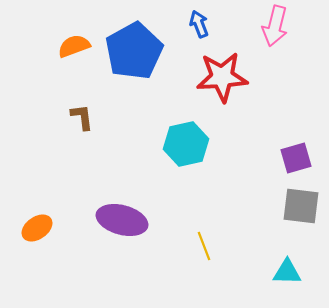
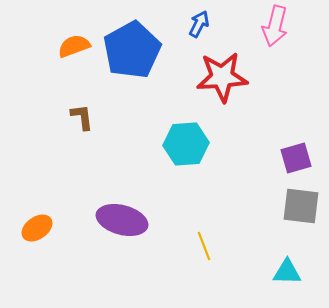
blue arrow: rotated 48 degrees clockwise
blue pentagon: moved 2 px left, 1 px up
cyan hexagon: rotated 9 degrees clockwise
